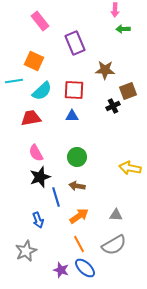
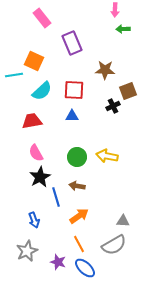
pink rectangle: moved 2 px right, 3 px up
purple rectangle: moved 3 px left
cyan line: moved 6 px up
red trapezoid: moved 1 px right, 3 px down
yellow arrow: moved 23 px left, 12 px up
black star: rotated 10 degrees counterclockwise
gray triangle: moved 7 px right, 6 px down
blue arrow: moved 4 px left
gray star: moved 1 px right
purple star: moved 3 px left, 8 px up
